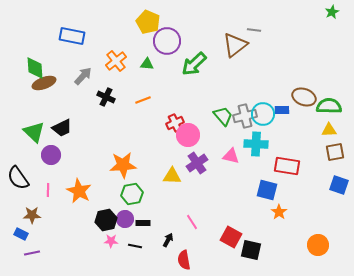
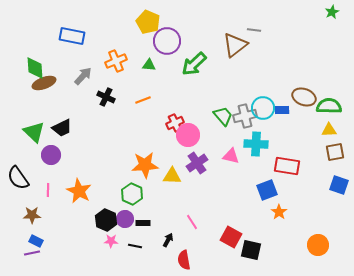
orange cross at (116, 61): rotated 15 degrees clockwise
green triangle at (147, 64): moved 2 px right, 1 px down
cyan circle at (263, 114): moved 6 px up
orange star at (123, 165): moved 22 px right
blue square at (267, 190): rotated 35 degrees counterclockwise
green hexagon at (132, 194): rotated 25 degrees counterclockwise
black hexagon at (106, 220): rotated 25 degrees counterclockwise
blue rectangle at (21, 234): moved 15 px right, 7 px down
